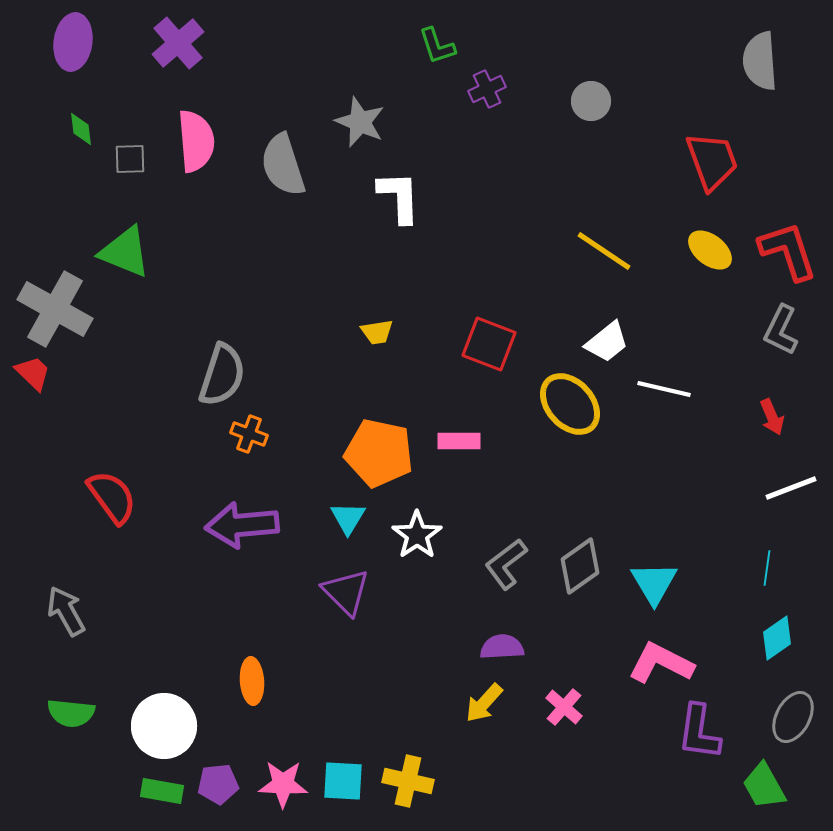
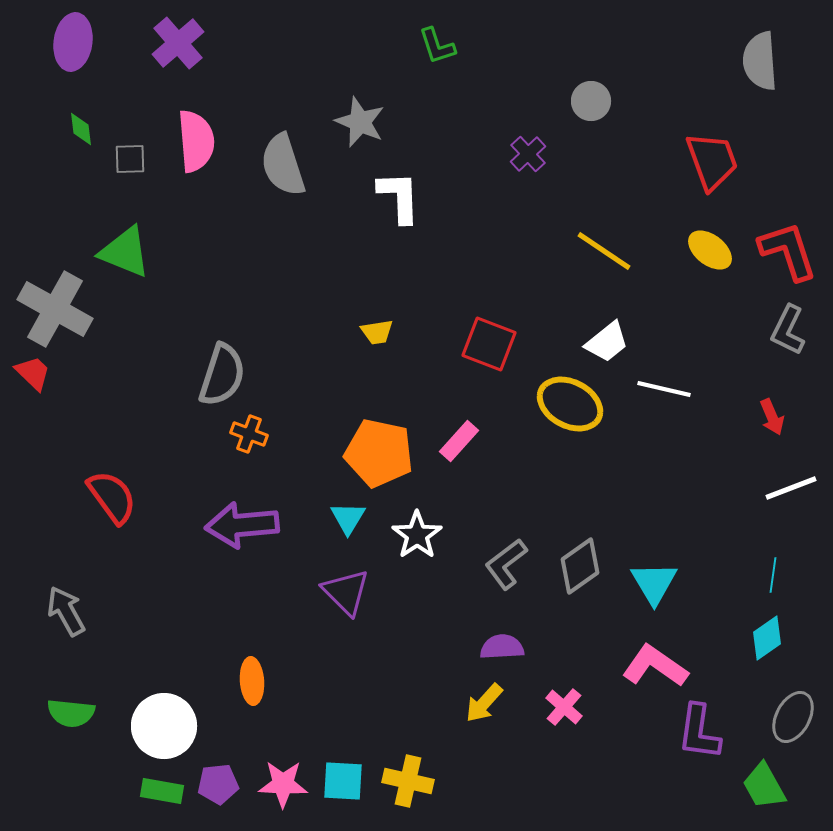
purple cross at (487, 89): moved 41 px right, 65 px down; rotated 18 degrees counterclockwise
gray L-shape at (781, 330): moved 7 px right
yellow ellipse at (570, 404): rotated 20 degrees counterclockwise
pink rectangle at (459, 441): rotated 48 degrees counterclockwise
cyan line at (767, 568): moved 6 px right, 7 px down
cyan diamond at (777, 638): moved 10 px left
pink L-shape at (661, 663): moved 6 px left, 3 px down; rotated 8 degrees clockwise
